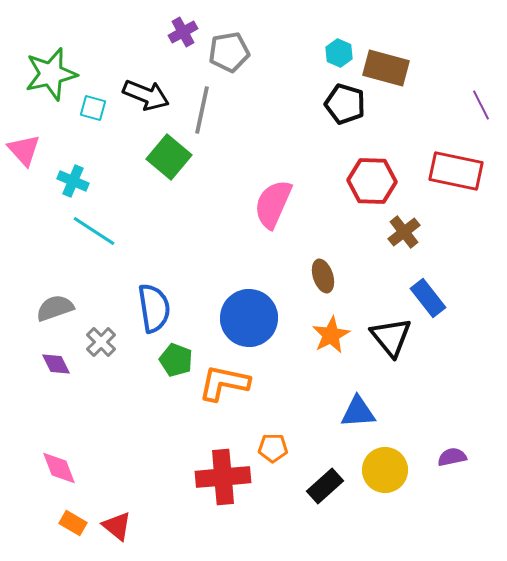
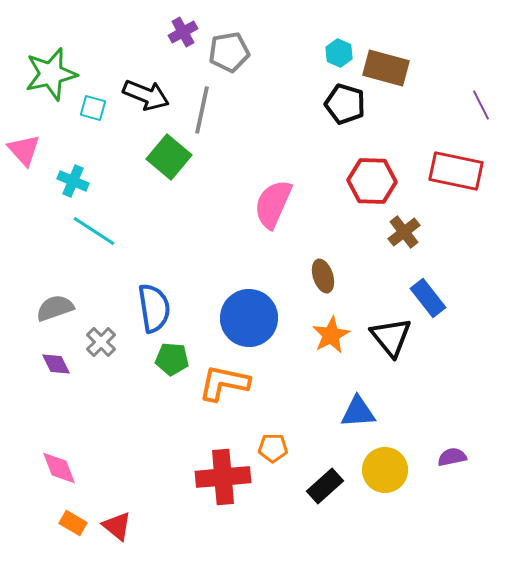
green pentagon: moved 4 px left, 1 px up; rotated 16 degrees counterclockwise
